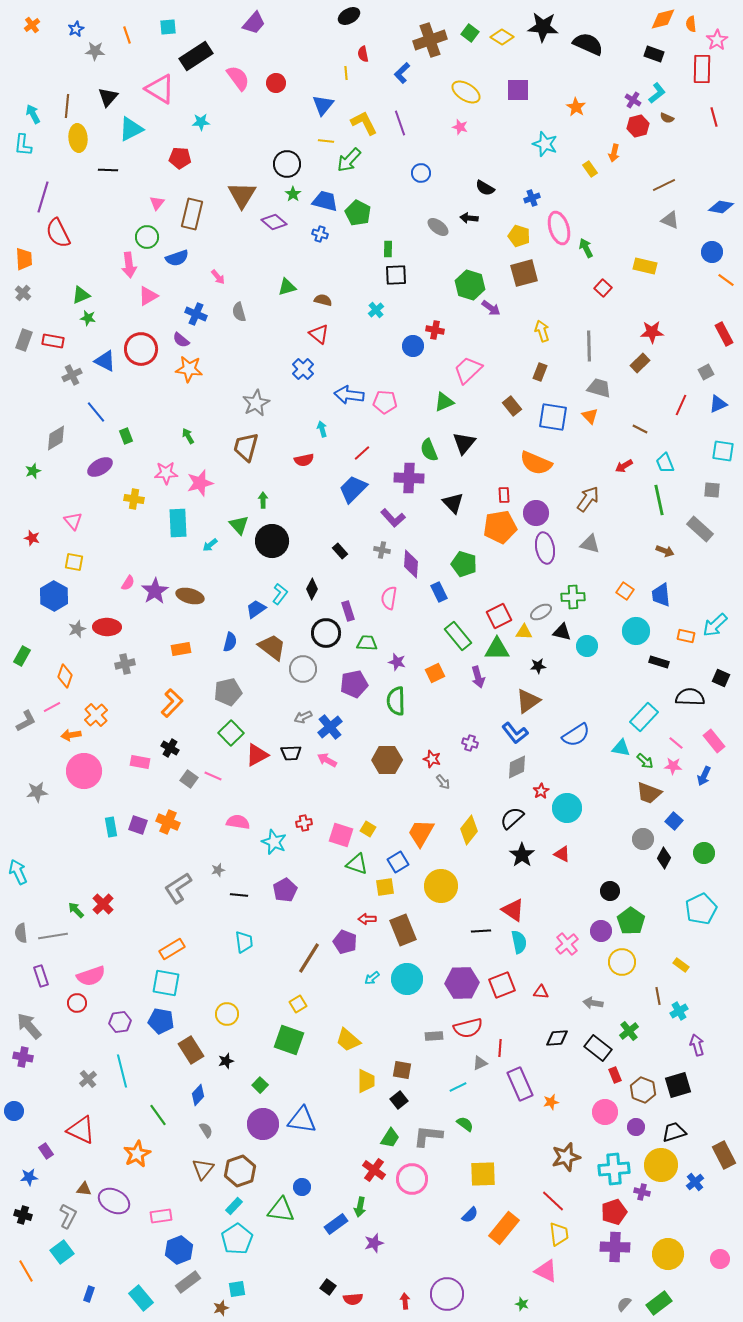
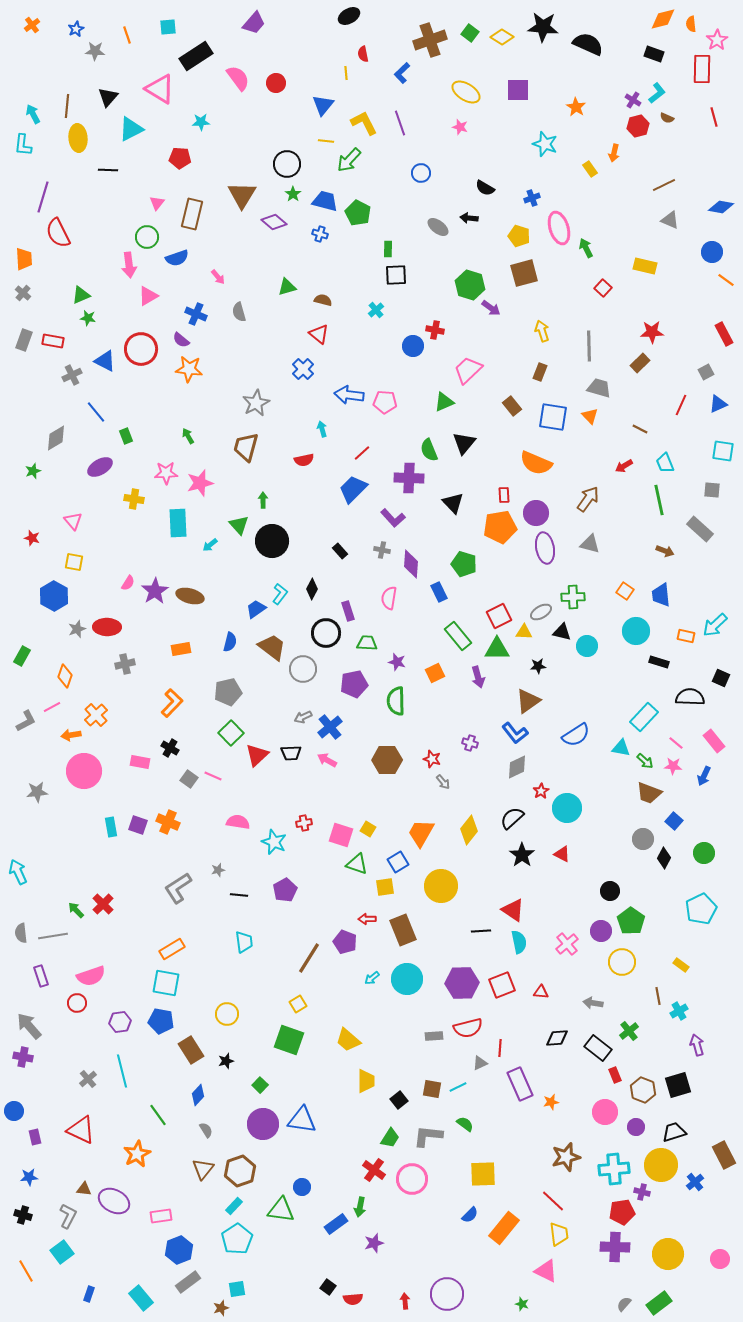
red triangle at (257, 755): rotated 15 degrees counterclockwise
brown square at (402, 1070): moved 30 px right, 19 px down
purple rectangle at (46, 1151): moved 11 px left, 14 px up; rotated 21 degrees clockwise
red pentagon at (614, 1212): moved 8 px right; rotated 10 degrees clockwise
